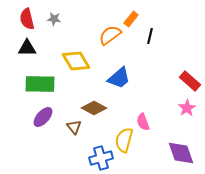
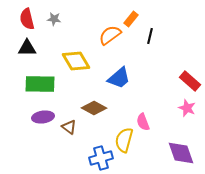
pink star: rotated 18 degrees counterclockwise
purple ellipse: rotated 40 degrees clockwise
brown triangle: moved 5 px left; rotated 14 degrees counterclockwise
